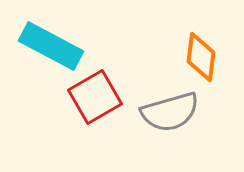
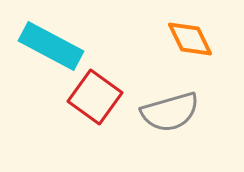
orange diamond: moved 11 px left, 18 px up; rotated 33 degrees counterclockwise
red square: rotated 24 degrees counterclockwise
